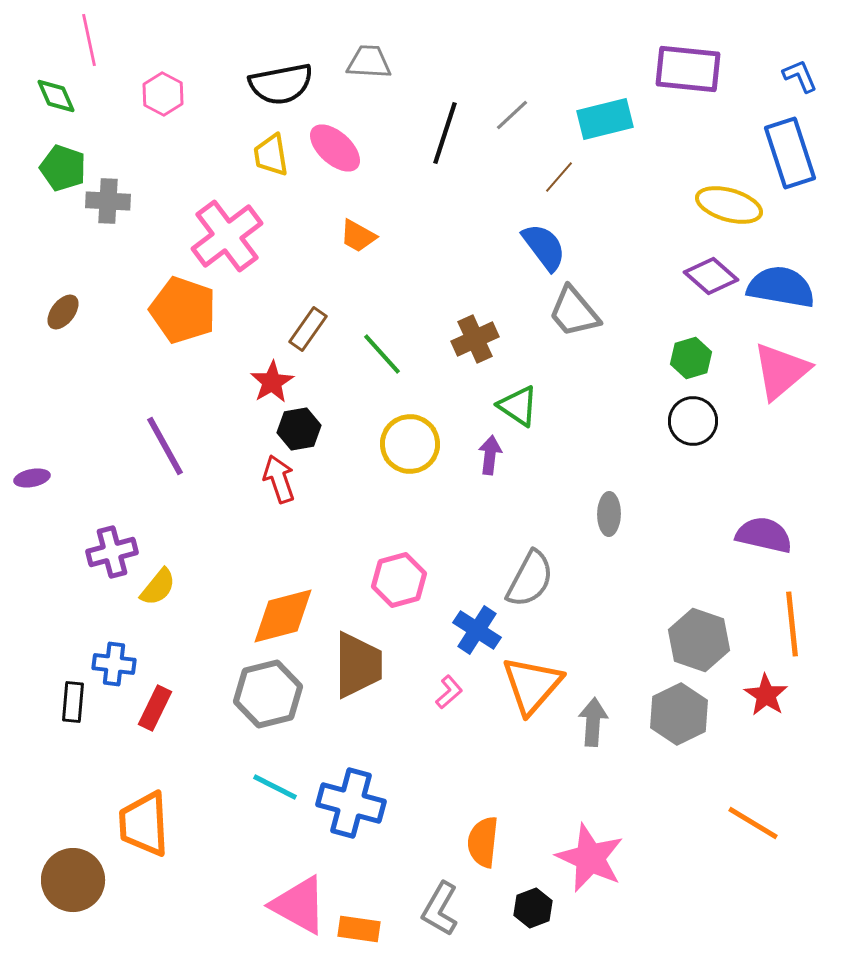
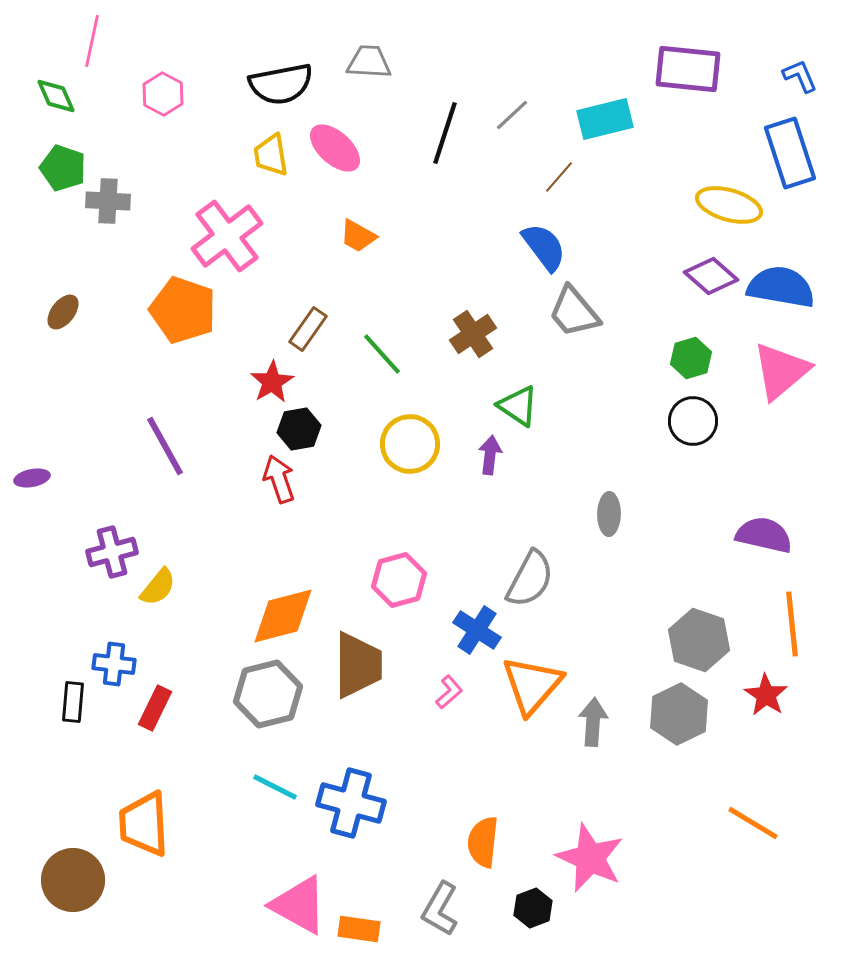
pink line at (89, 40): moved 3 px right, 1 px down; rotated 24 degrees clockwise
brown cross at (475, 339): moved 2 px left, 5 px up; rotated 9 degrees counterclockwise
